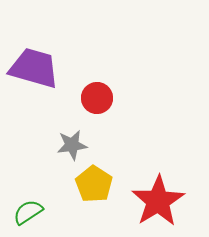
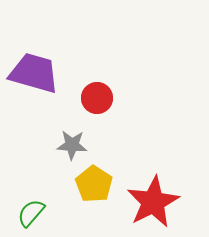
purple trapezoid: moved 5 px down
gray star: rotated 12 degrees clockwise
red star: moved 5 px left, 1 px down; rotated 4 degrees clockwise
green semicircle: moved 3 px right, 1 px down; rotated 16 degrees counterclockwise
